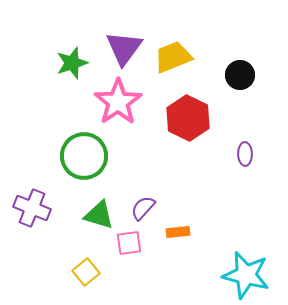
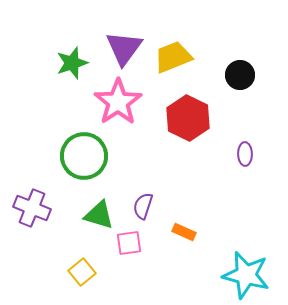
purple semicircle: moved 2 px up; rotated 24 degrees counterclockwise
orange rectangle: moved 6 px right; rotated 30 degrees clockwise
yellow square: moved 4 px left
